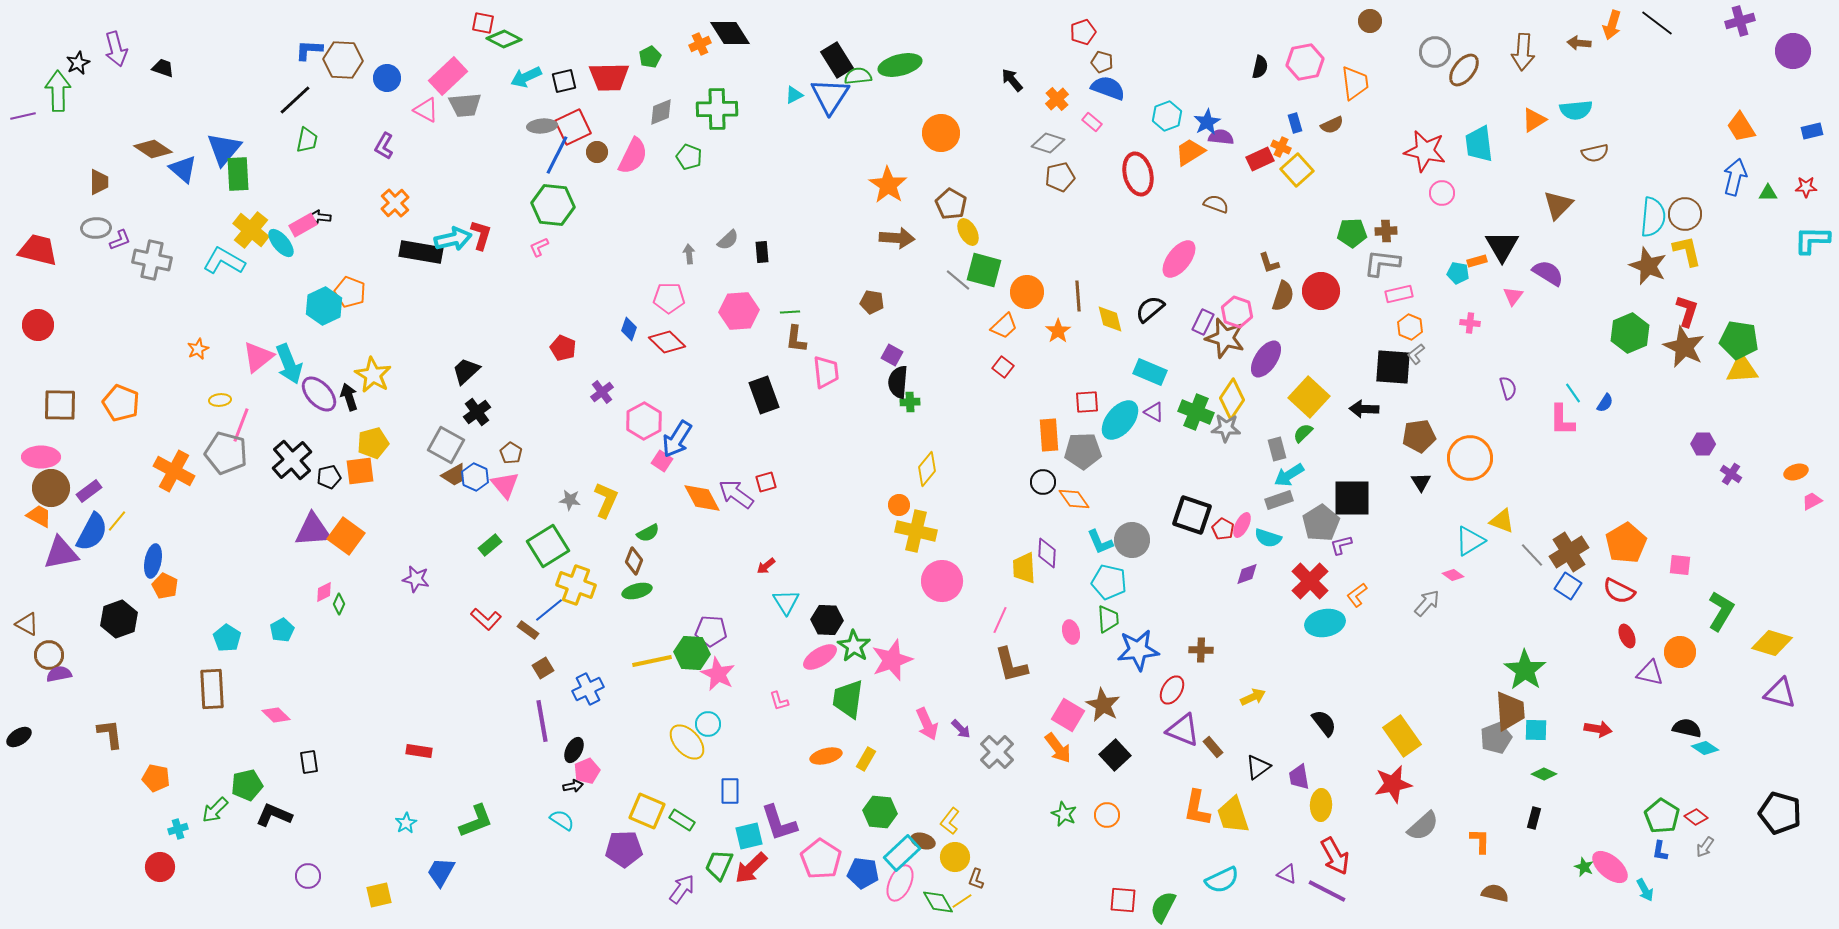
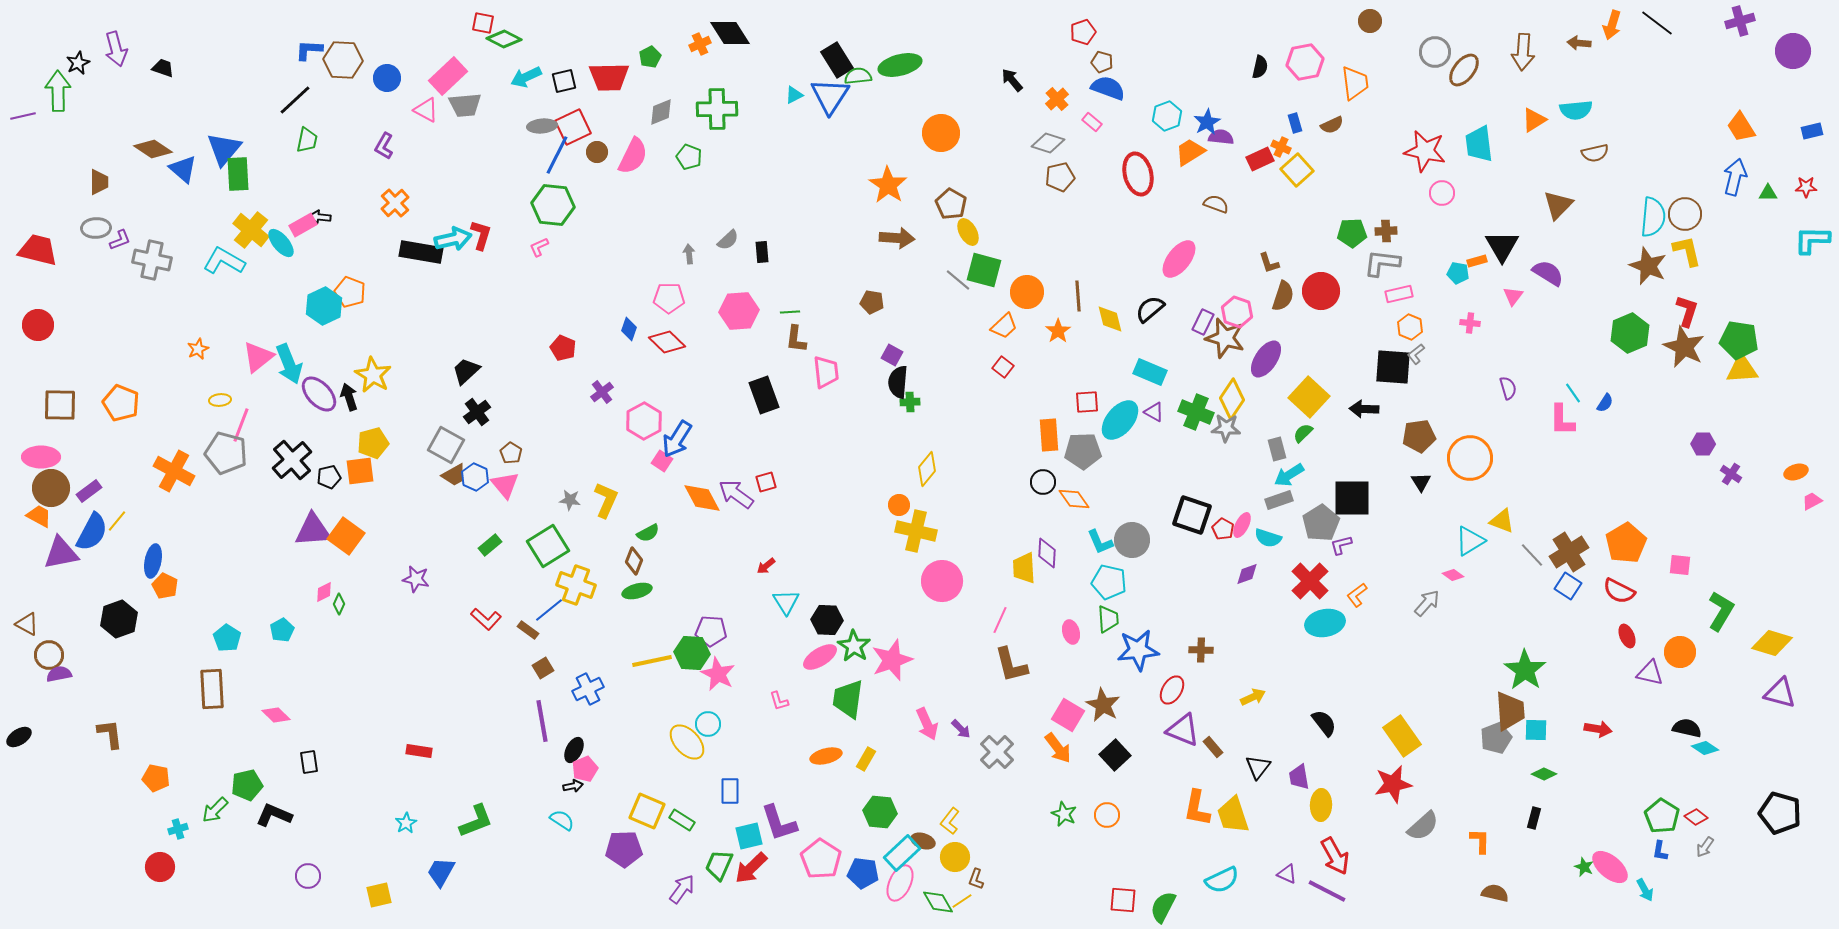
black triangle at (1258, 767): rotated 16 degrees counterclockwise
pink pentagon at (587, 771): moved 2 px left, 2 px up
